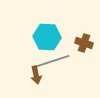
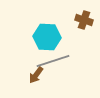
brown cross: moved 23 px up
brown arrow: rotated 48 degrees clockwise
